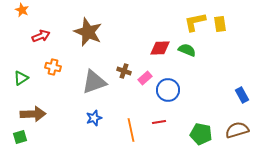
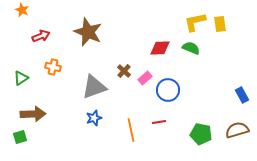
green semicircle: moved 4 px right, 2 px up
brown cross: rotated 24 degrees clockwise
gray triangle: moved 5 px down
